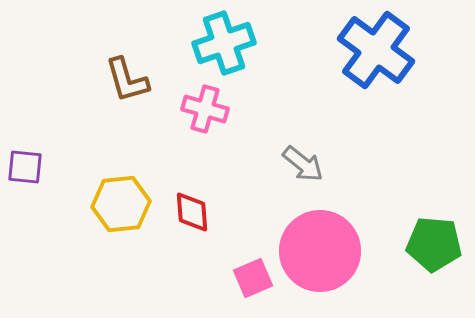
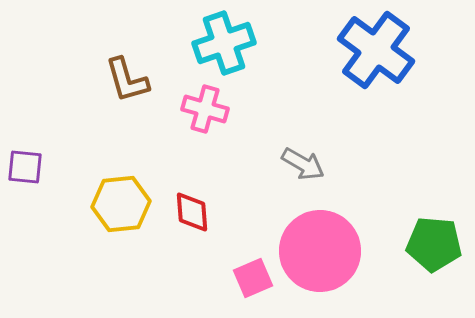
gray arrow: rotated 9 degrees counterclockwise
